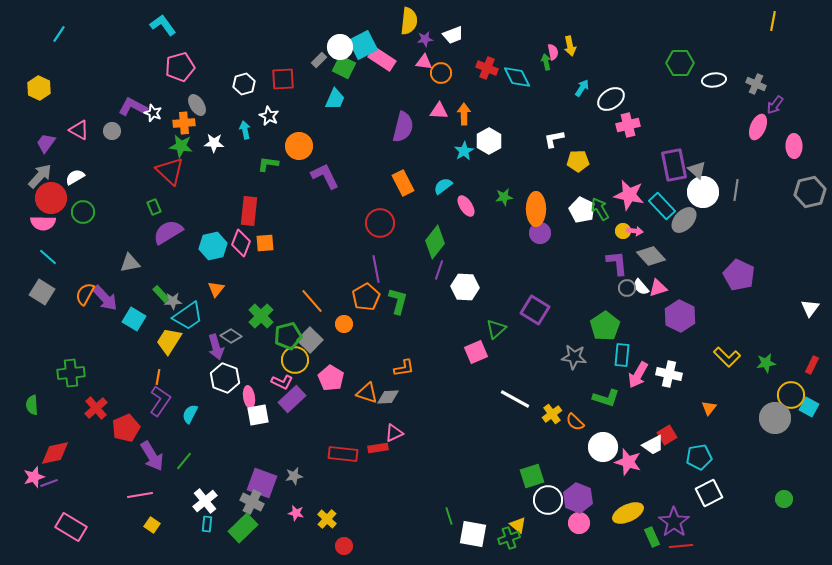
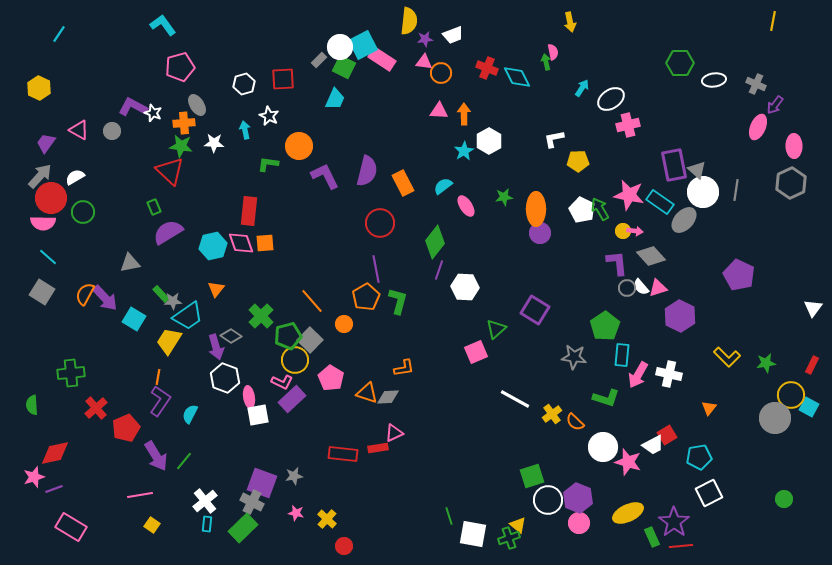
yellow arrow at (570, 46): moved 24 px up
purple semicircle at (403, 127): moved 36 px left, 44 px down
gray hexagon at (810, 192): moved 19 px left, 9 px up; rotated 12 degrees counterclockwise
cyan rectangle at (662, 206): moved 2 px left, 4 px up; rotated 12 degrees counterclockwise
pink diamond at (241, 243): rotated 40 degrees counterclockwise
white triangle at (810, 308): moved 3 px right
purple arrow at (152, 456): moved 4 px right
purple line at (49, 483): moved 5 px right, 6 px down
